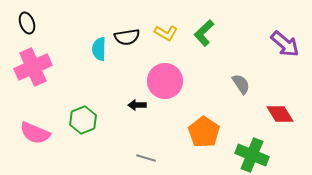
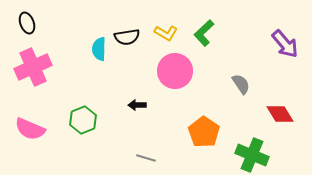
purple arrow: rotated 8 degrees clockwise
pink circle: moved 10 px right, 10 px up
pink semicircle: moved 5 px left, 4 px up
